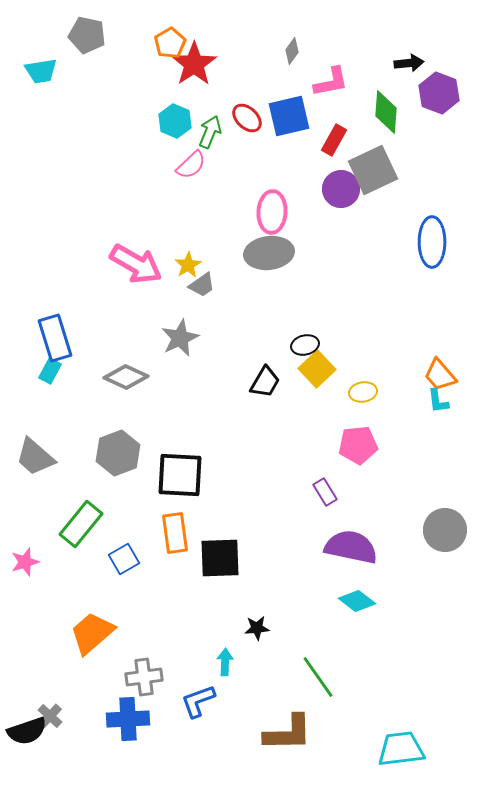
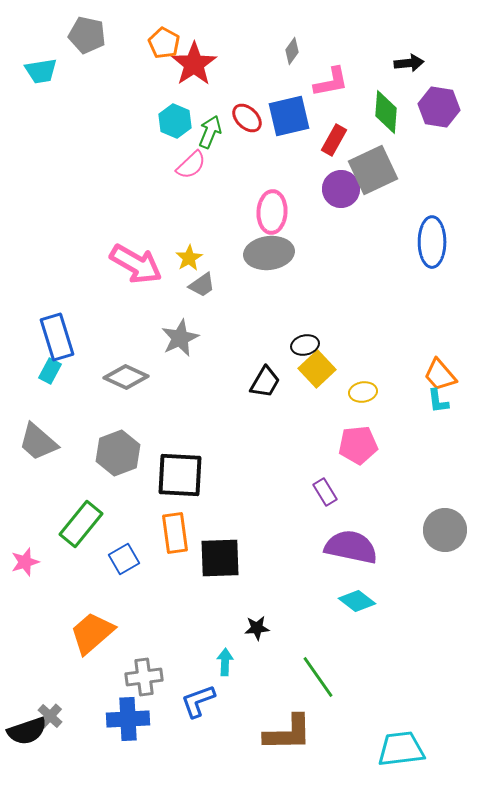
orange pentagon at (170, 43): moved 6 px left; rotated 12 degrees counterclockwise
purple hexagon at (439, 93): moved 14 px down; rotated 12 degrees counterclockwise
yellow star at (188, 265): moved 1 px right, 7 px up
blue rectangle at (55, 338): moved 2 px right, 1 px up
gray trapezoid at (35, 457): moved 3 px right, 15 px up
